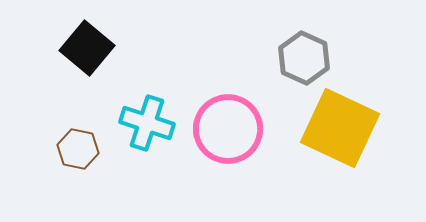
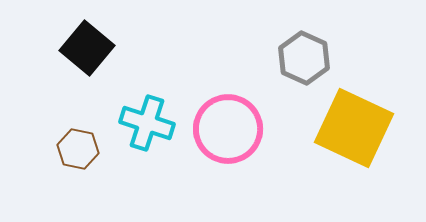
yellow square: moved 14 px right
